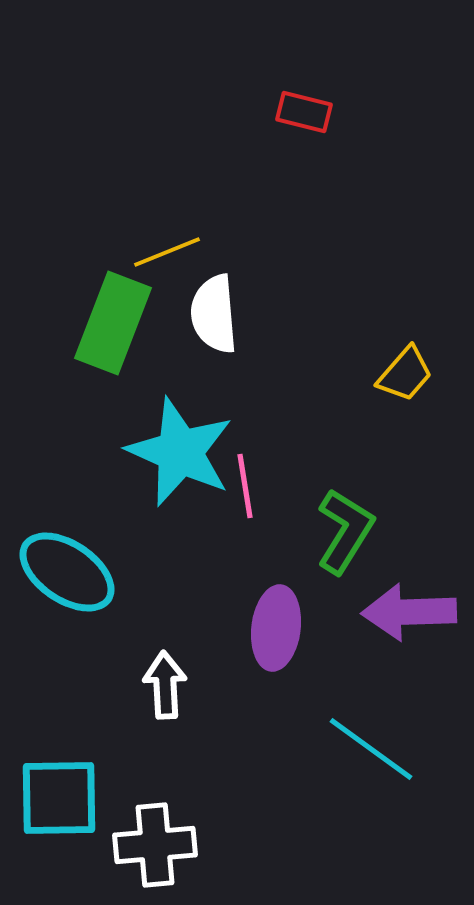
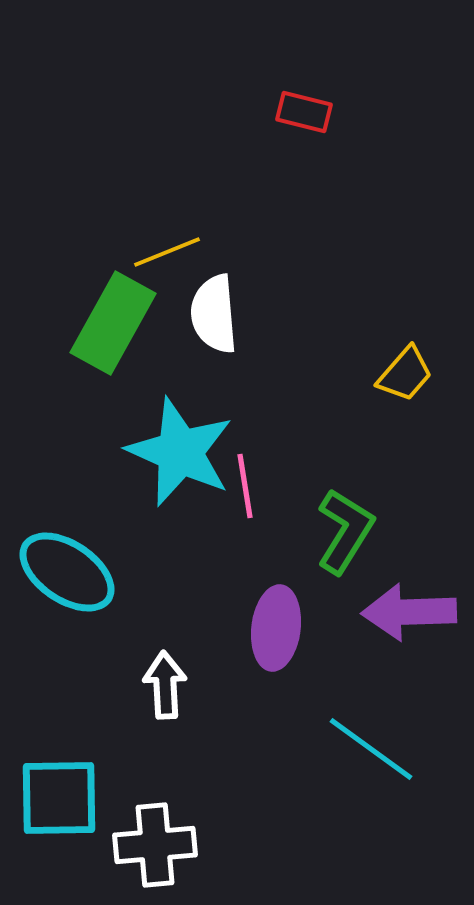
green rectangle: rotated 8 degrees clockwise
